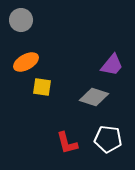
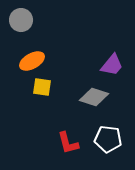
orange ellipse: moved 6 px right, 1 px up
red L-shape: moved 1 px right
